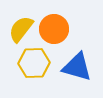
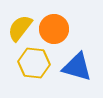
yellow semicircle: moved 1 px left, 1 px up
yellow hexagon: rotated 8 degrees clockwise
